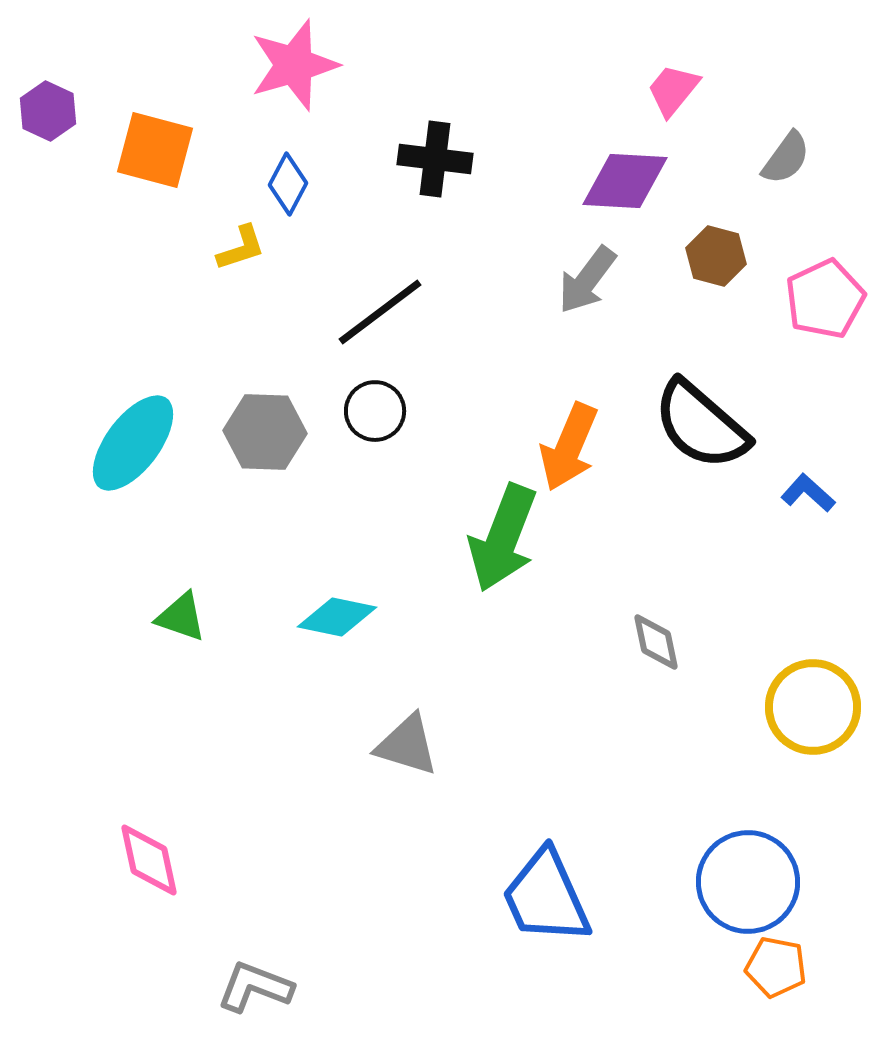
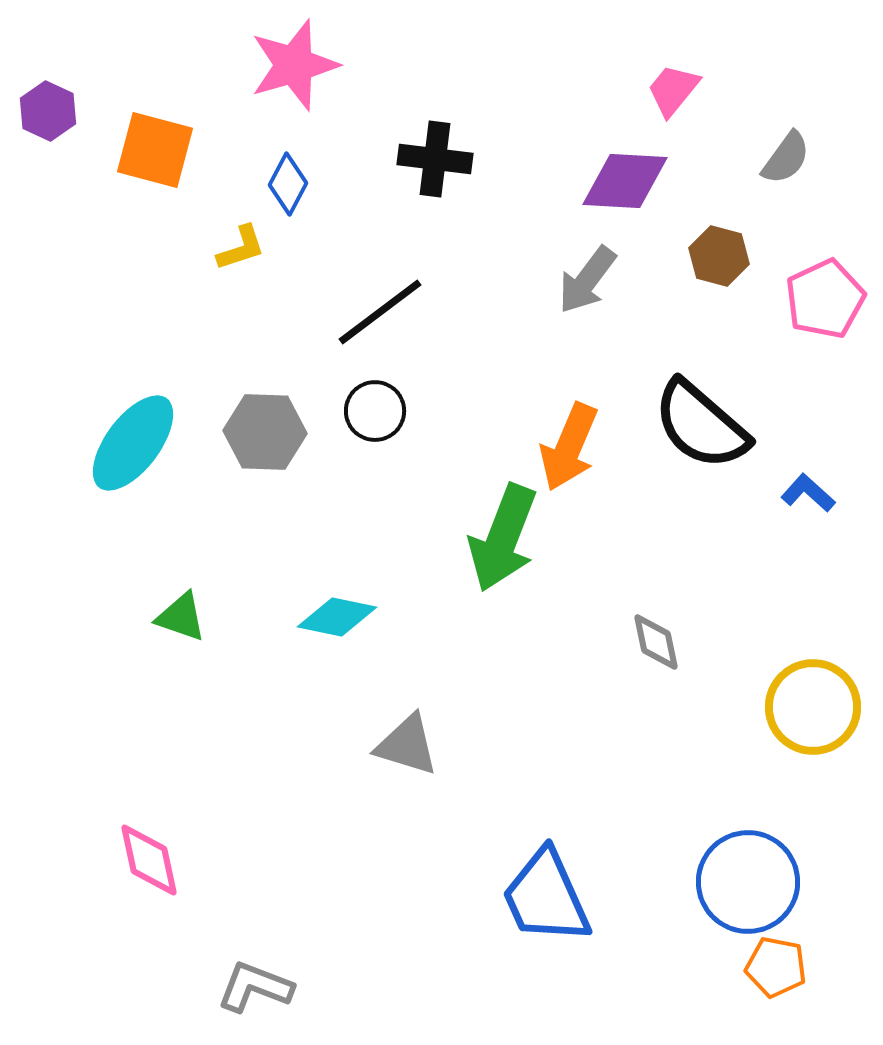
brown hexagon: moved 3 px right
